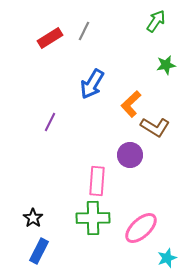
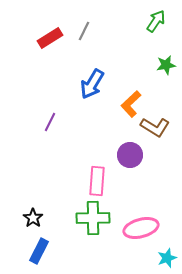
pink ellipse: rotated 28 degrees clockwise
